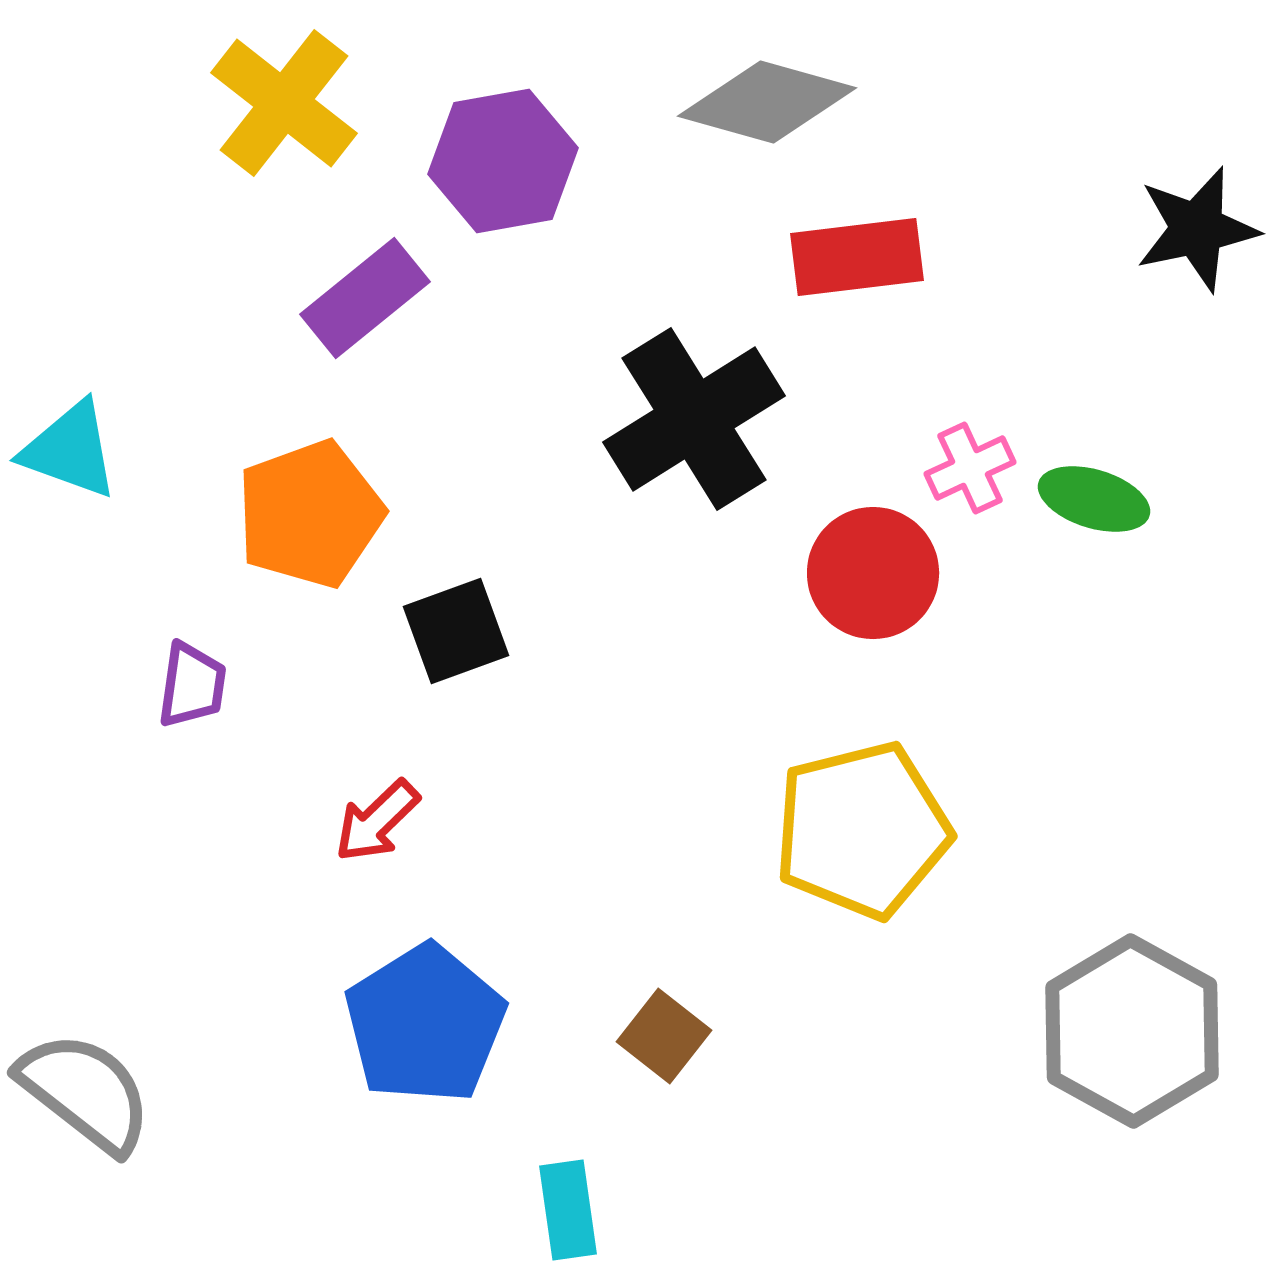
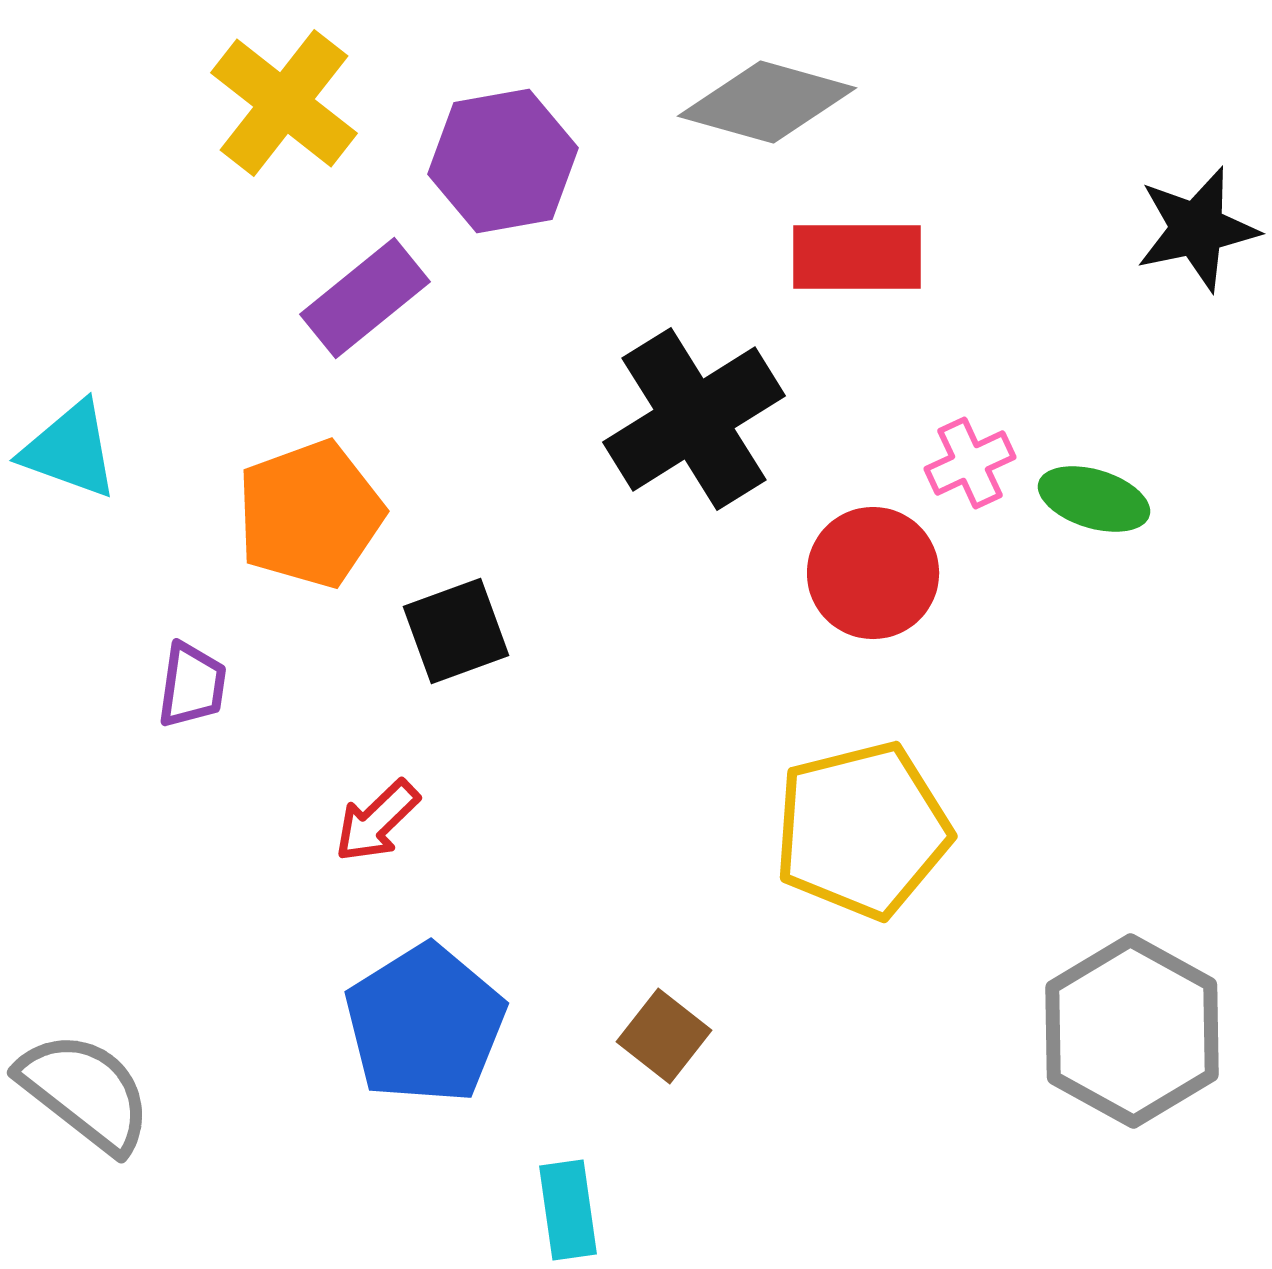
red rectangle: rotated 7 degrees clockwise
pink cross: moved 5 px up
